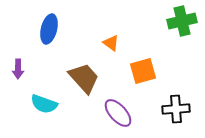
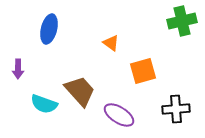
brown trapezoid: moved 4 px left, 13 px down
purple ellipse: moved 1 px right, 2 px down; rotated 16 degrees counterclockwise
